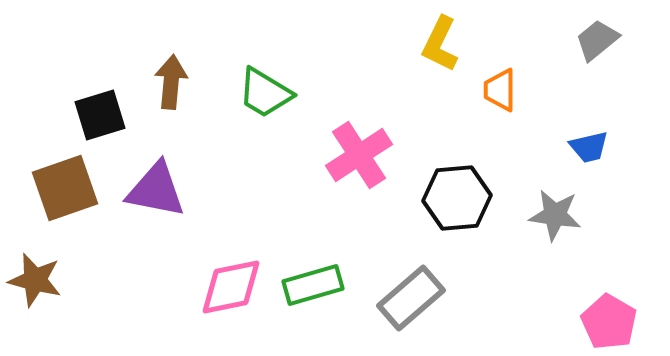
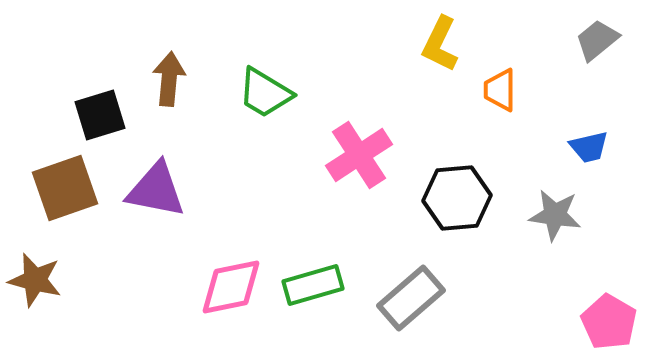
brown arrow: moved 2 px left, 3 px up
